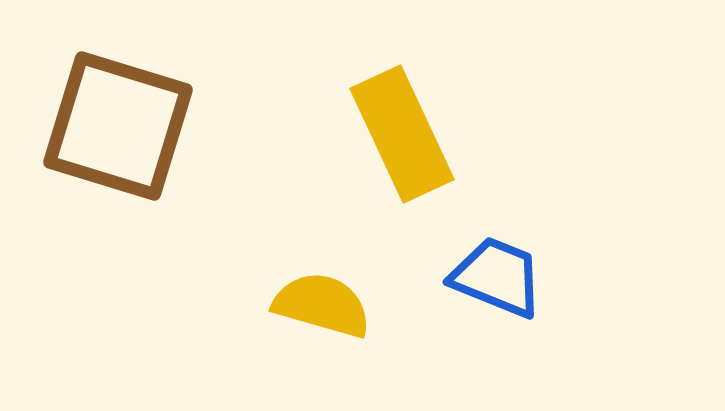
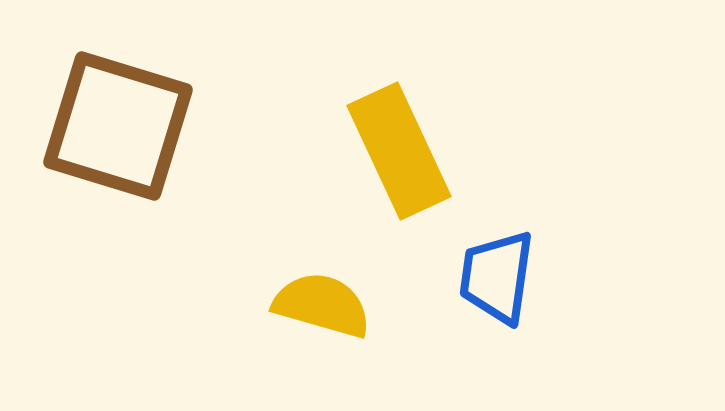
yellow rectangle: moved 3 px left, 17 px down
blue trapezoid: rotated 104 degrees counterclockwise
